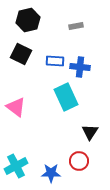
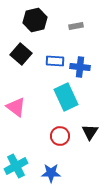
black hexagon: moved 7 px right
black square: rotated 15 degrees clockwise
red circle: moved 19 px left, 25 px up
